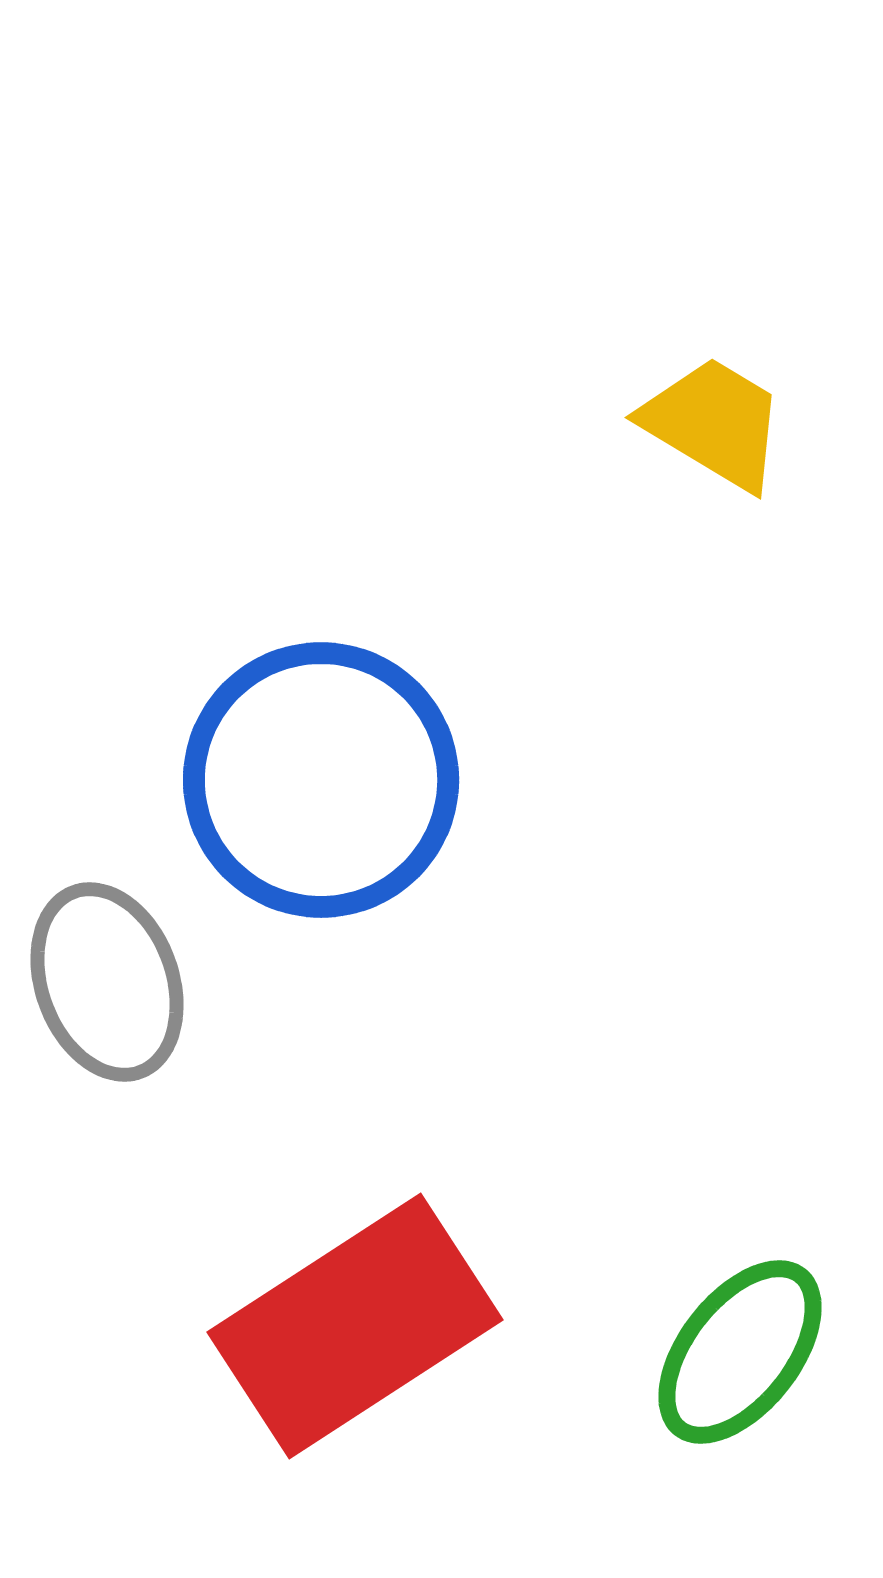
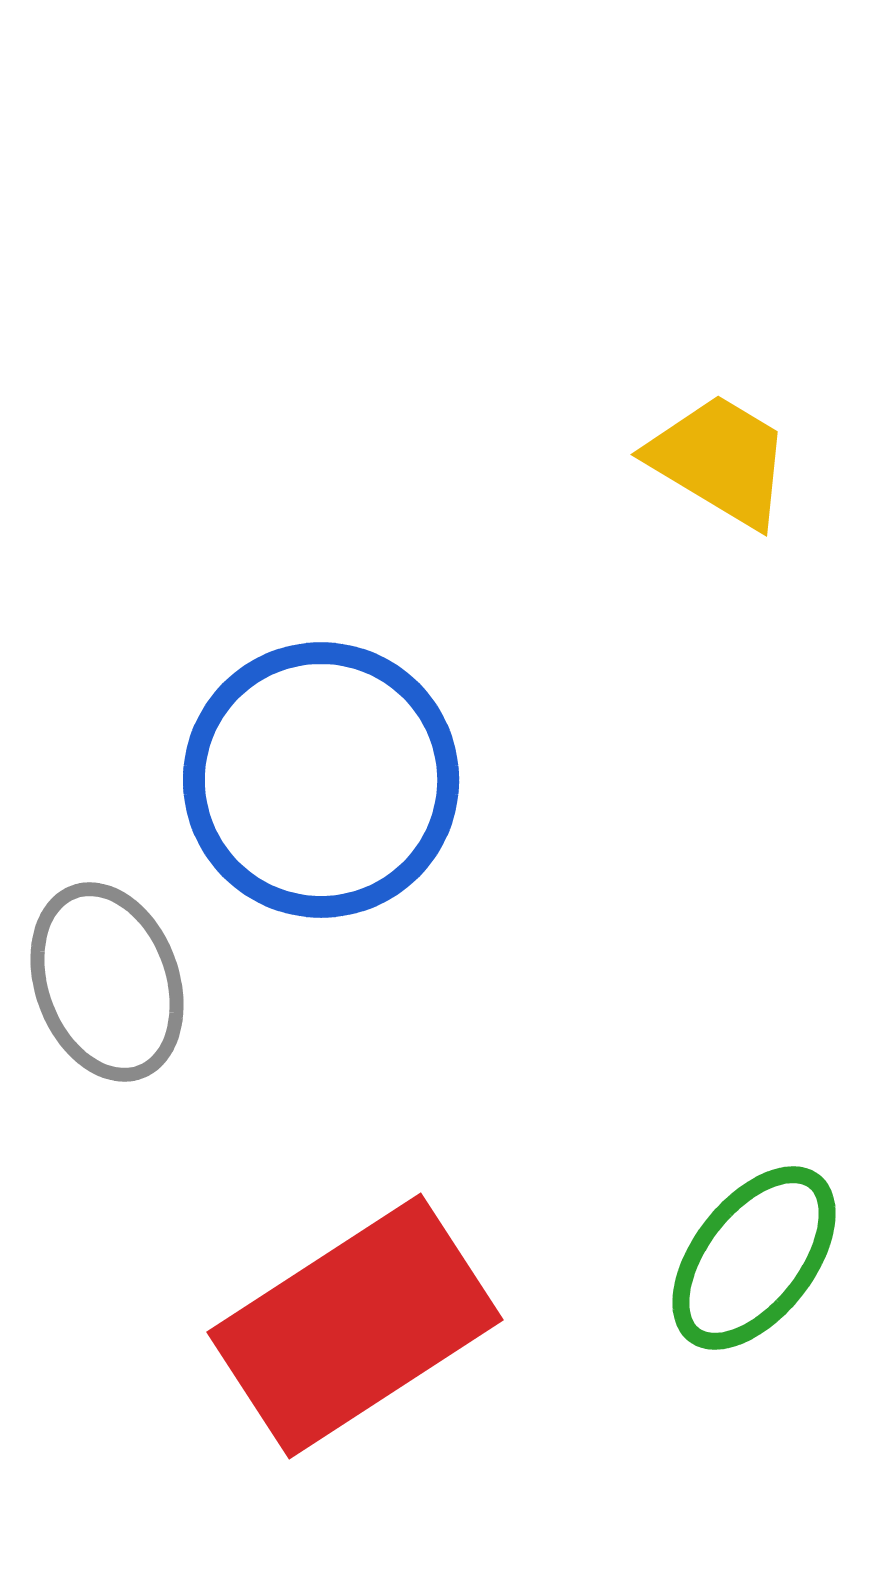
yellow trapezoid: moved 6 px right, 37 px down
green ellipse: moved 14 px right, 94 px up
